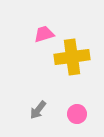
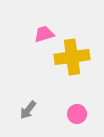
gray arrow: moved 10 px left
